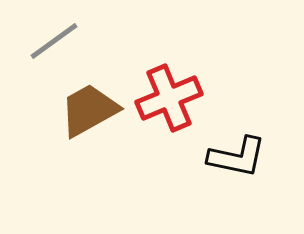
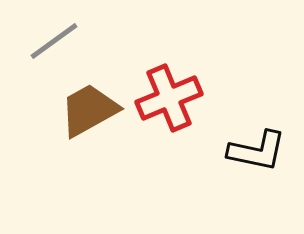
black L-shape: moved 20 px right, 6 px up
